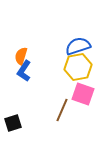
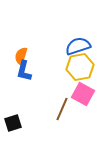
yellow hexagon: moved 2 px right
blue L-shape: rotated 20 degrees counterclockwise
pink square: rotated 10 degrees clockwise
brown line: moved 1 px up
